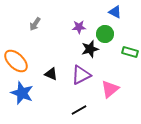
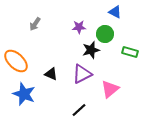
black star: moved 1 px right, 1 px down
purple triangle: moved 1 px right, 1 px up
blue star: moved 2 px right, 1 px down
black line: rotated 14 degrees counterclockwise
